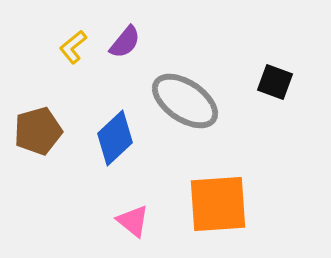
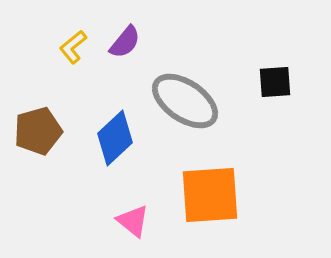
black square: rotated 24 degrees counterclockwise
orange square: moved 8 px left, 9 px up
